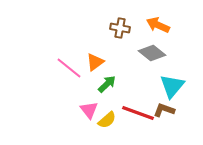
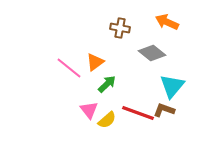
orange arrow: moved 9 px right, 3 px up
